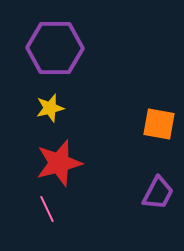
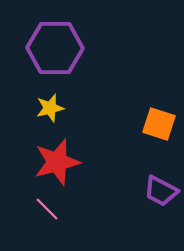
orange square: rotated 8 degrees clockwise
red star: moved 2 px left, 1 px up
purple trapezoid: moved 3 px right, 2 px up; rotated 90 degrees clockwise
pink line: rotated 20 degrees counterclockwise
